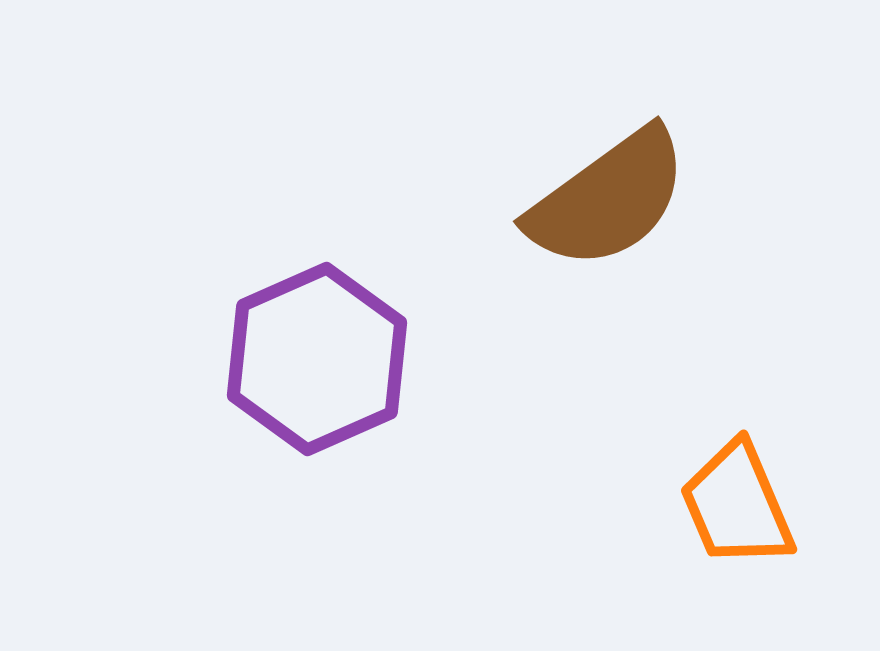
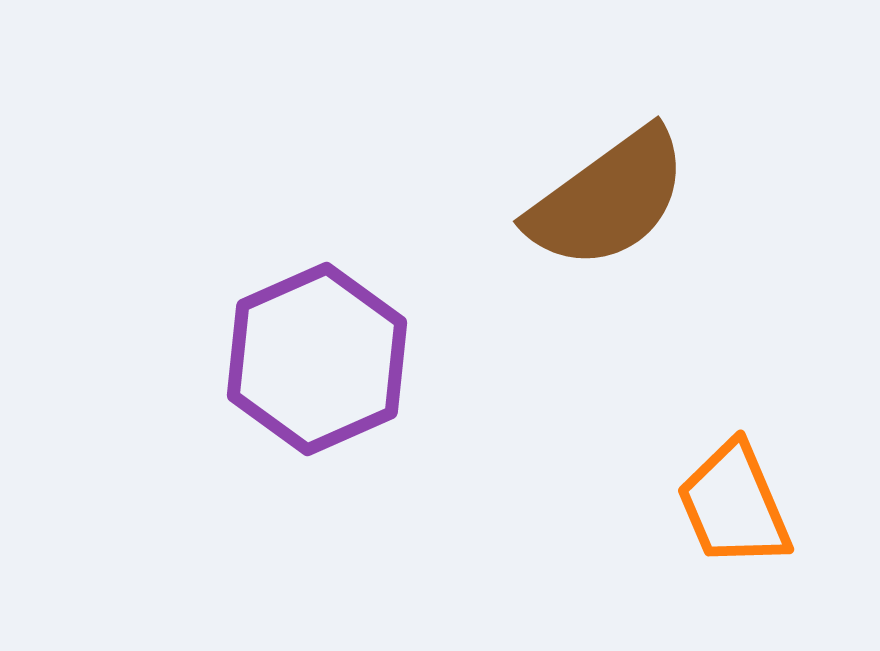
orange trapezoid: moved 3 px left
